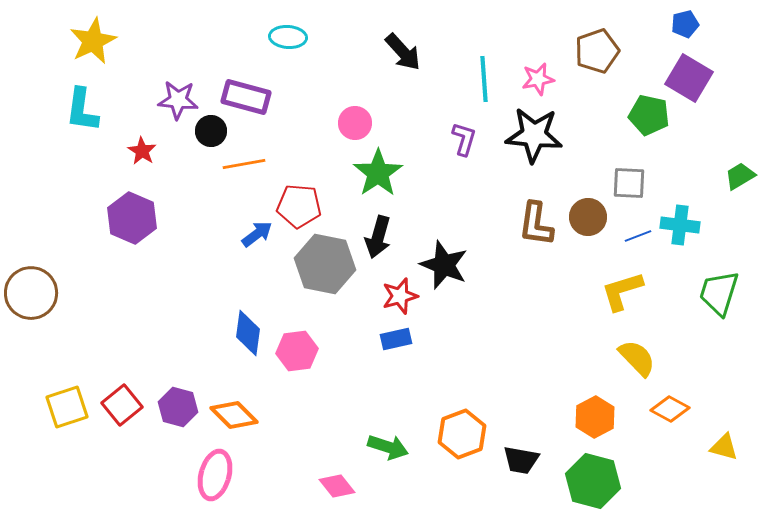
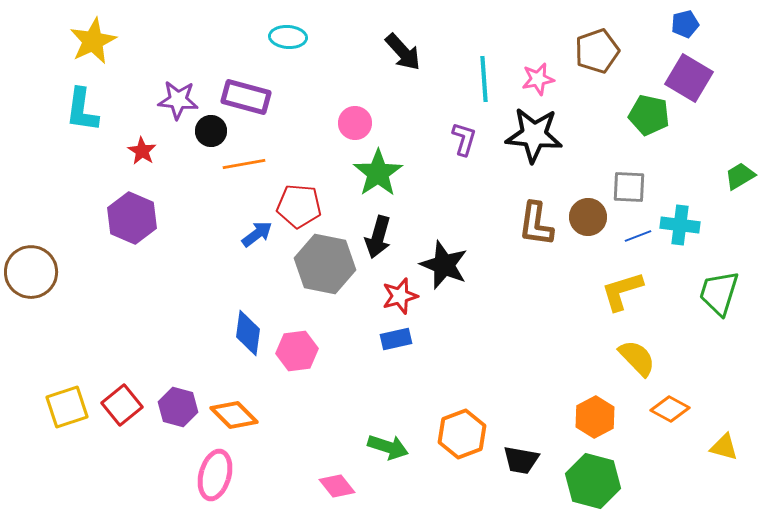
gray square at (629, 183): moved 4 px down
brown circle at (31, 293): moved 21 px up
